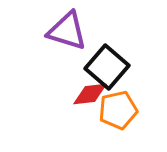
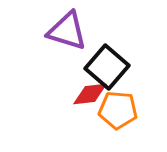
orange pentagon: rotated 18 degrees clockwise
